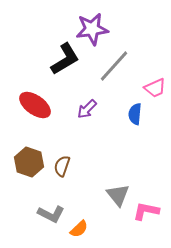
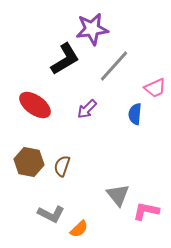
brown hexagon: rotated 8 degrees counterclockwise
